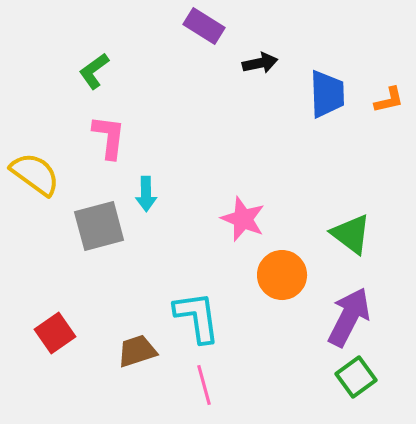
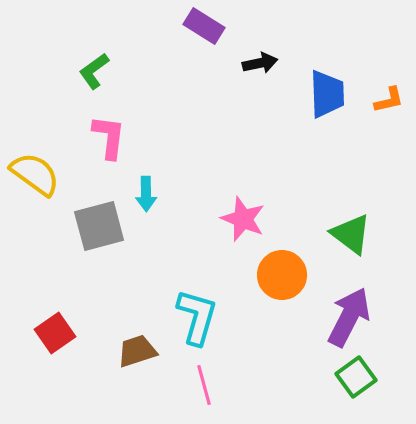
cyan L-shape: rotated 24 degrees clockwise
